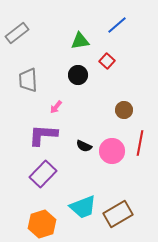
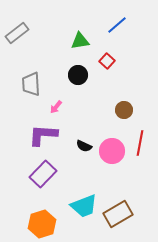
gray trapezoid: moved 3 px right, 4 px down
cyan trapezoid: moved 1 px right, 1 px up
